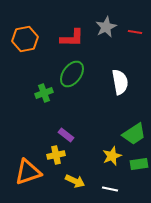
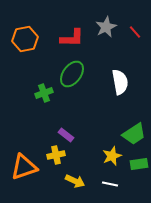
red line: rotated 40 degrees clockwise
orange triangle: moved 4 px left, 5 px up
white line: moved 5 px up
